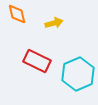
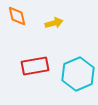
orange diamond: moved 2 px down
red rectangle: moved 2 px left, 5 px down; rotated 36 degrees counterclockwise
